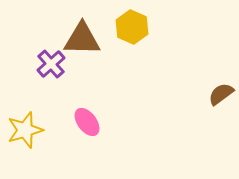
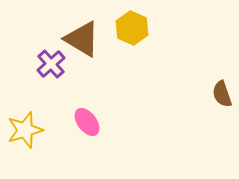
yellow hexagon: moved 1 px down
brown triangle: rotated 30 degrees clockwise
brown semicircle: moved 1 px right; rotated 72 degrees counterclockwise
